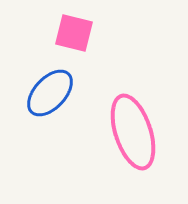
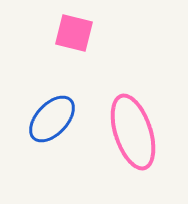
blue ellipse: moved 2 px right, 26 px down
